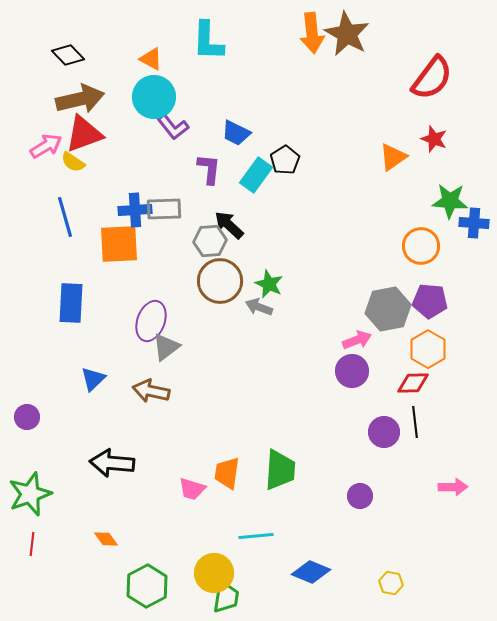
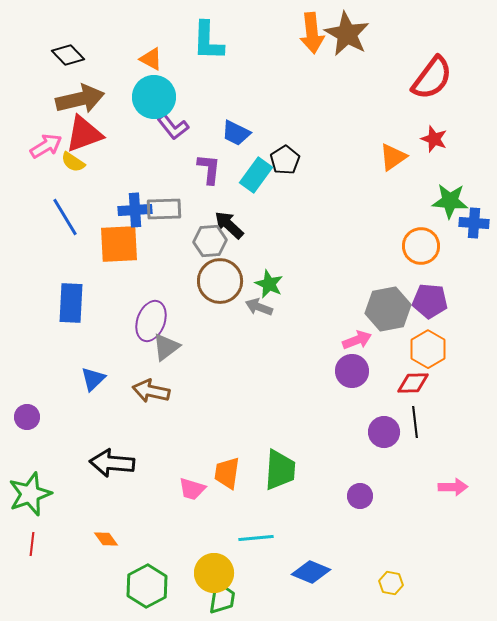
blue line at (65, 217): rotated 15 degrees counterclockwise
cyan line at (256, 536): moved 2 px down
green trapezoid at (226, 597): moved 4 px left, 1 px down
